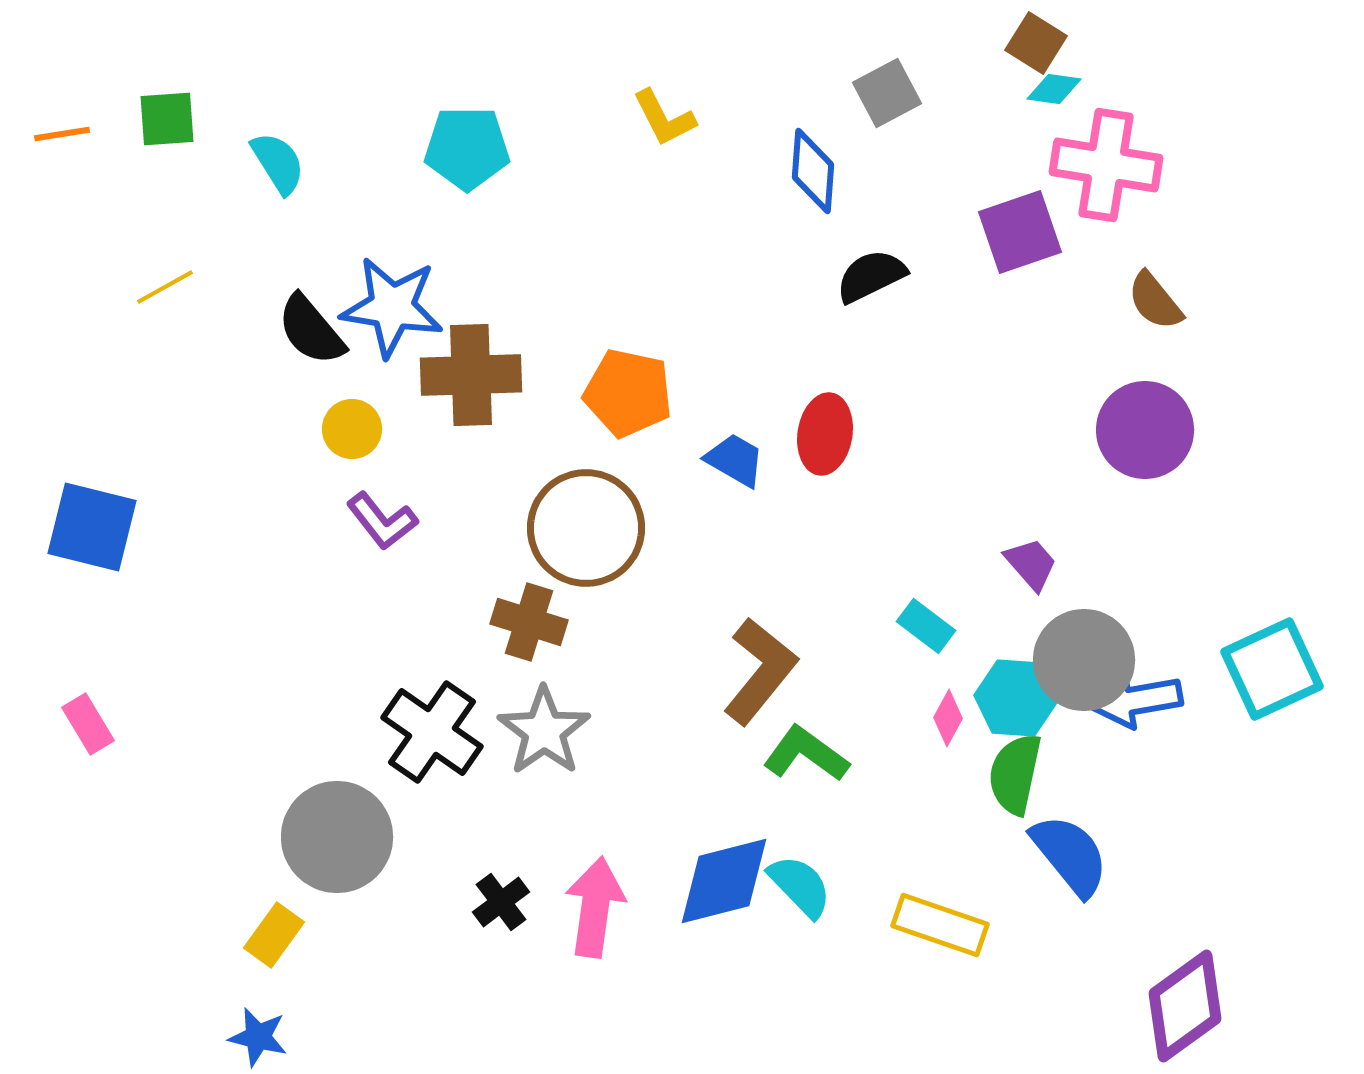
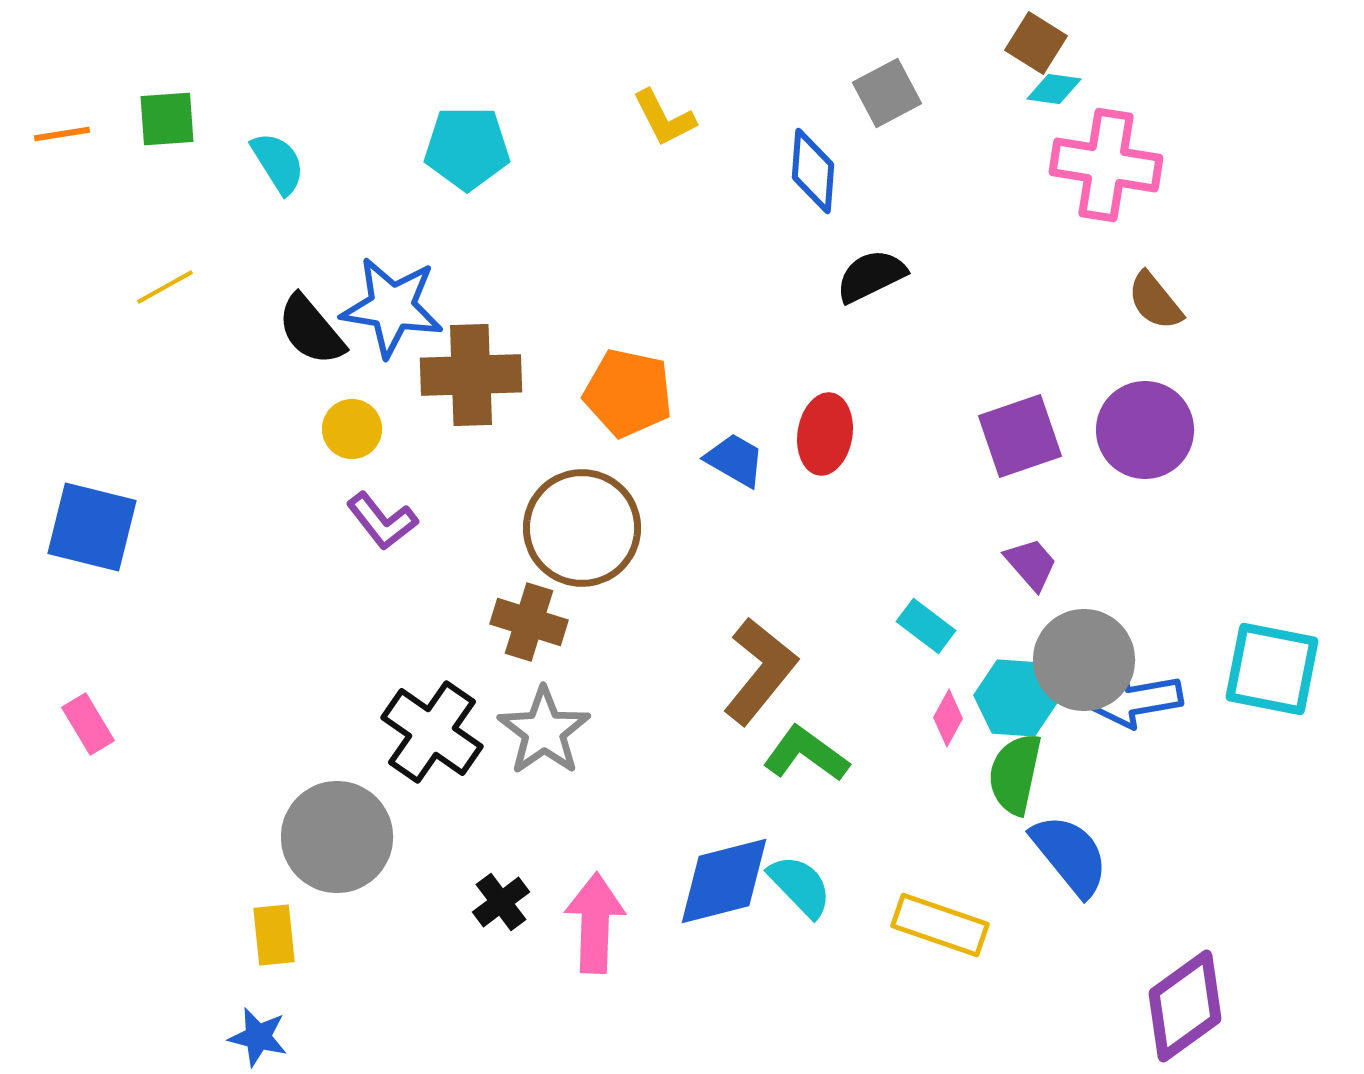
purple square at (1020, 232): moved 204 px down
brown circle at (586, 528): moved 4 px left
cyan square at (1272, 669): rotated 36 degrees clockwise
pink arrow at (595, 907): moved 16 px down; rotated 6 degrees counterclockwise
yellow rectangle at (274, 935): rotated 42 degrees counterclockwise
